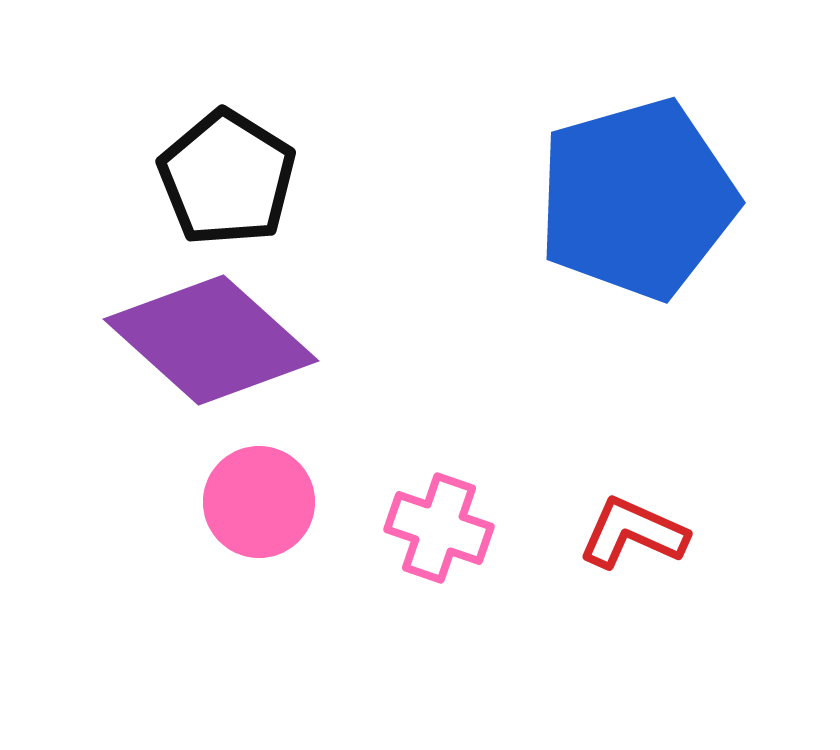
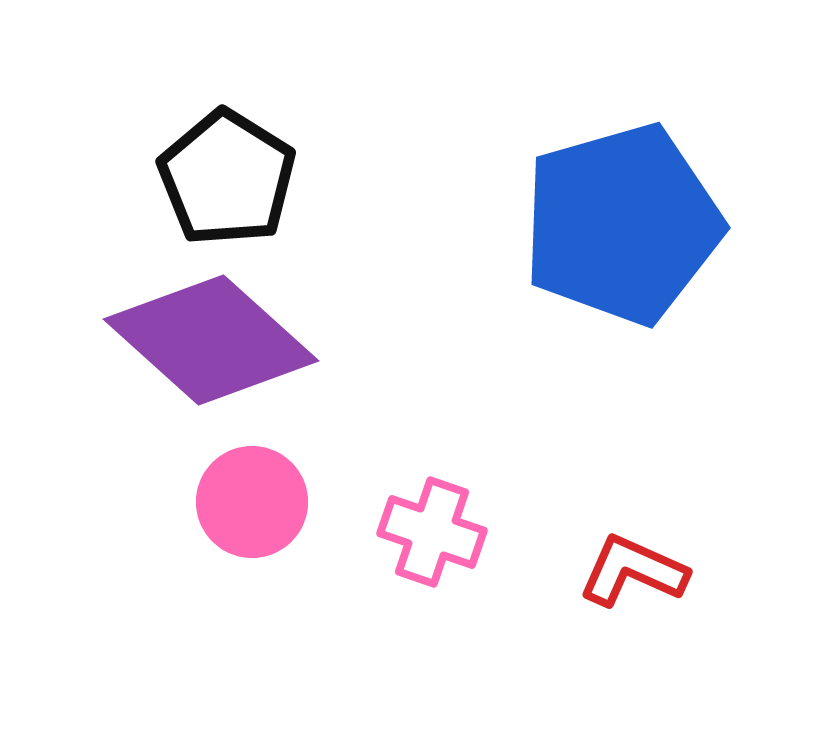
blue pentagon: moved 15 px left, 25 px down
pink circle: moved 7 px left
pink cross: moved 7 px left, 4 px down
red L-shape: moved 38 px down
